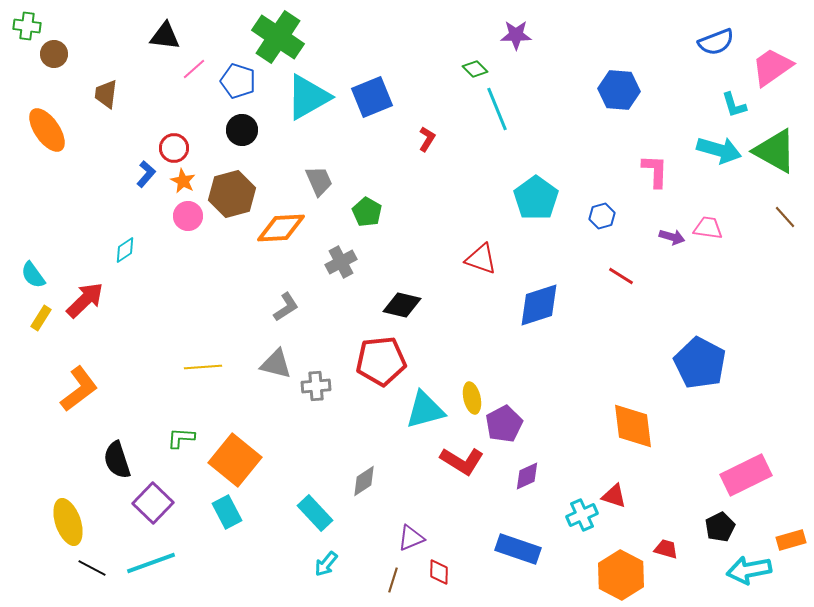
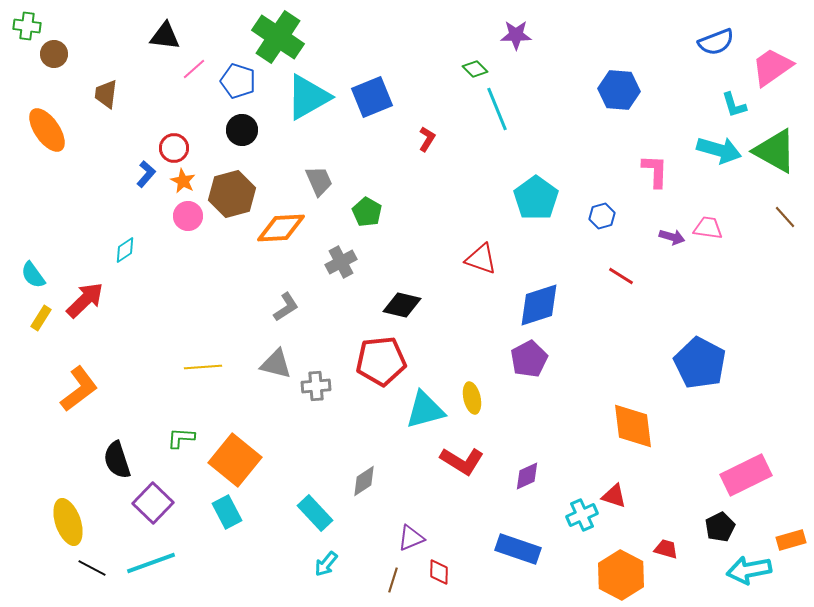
purple pentagon at (504, 424): moved 25 px right, 65 px up
